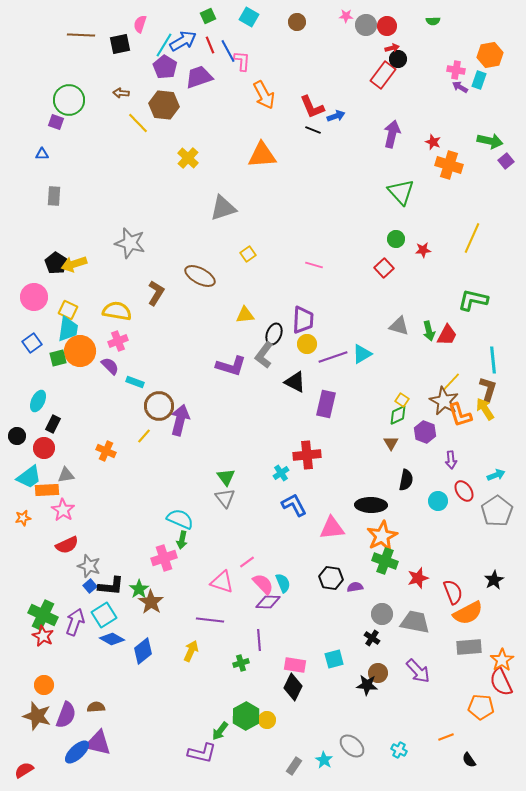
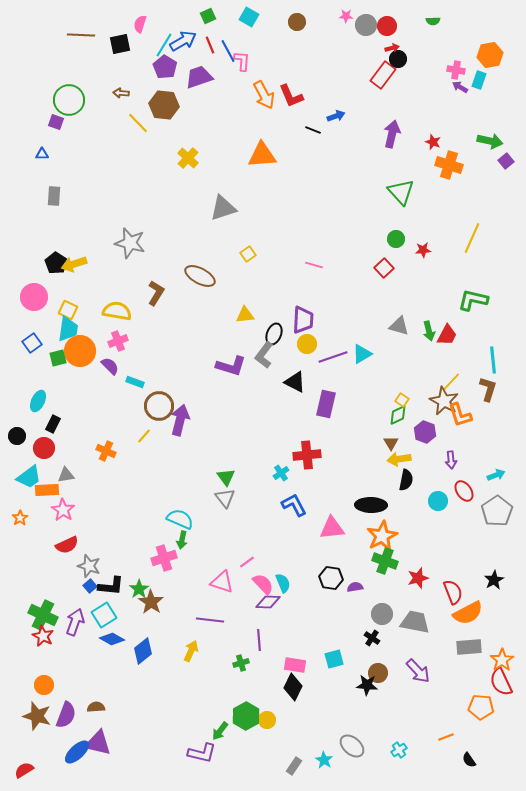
red L-shape at (312, 107): moved 21 px left, 11 px up
yellow arrow at (485, 409): moved 86 px left, 50 px down; rotated 65 degrees counterclockwise
orange star at (23, 518): moved 3 px left; rotated 21 degrees counterclockwise
cyan cross at (399, 750): rotated 28 degrees clockwise
